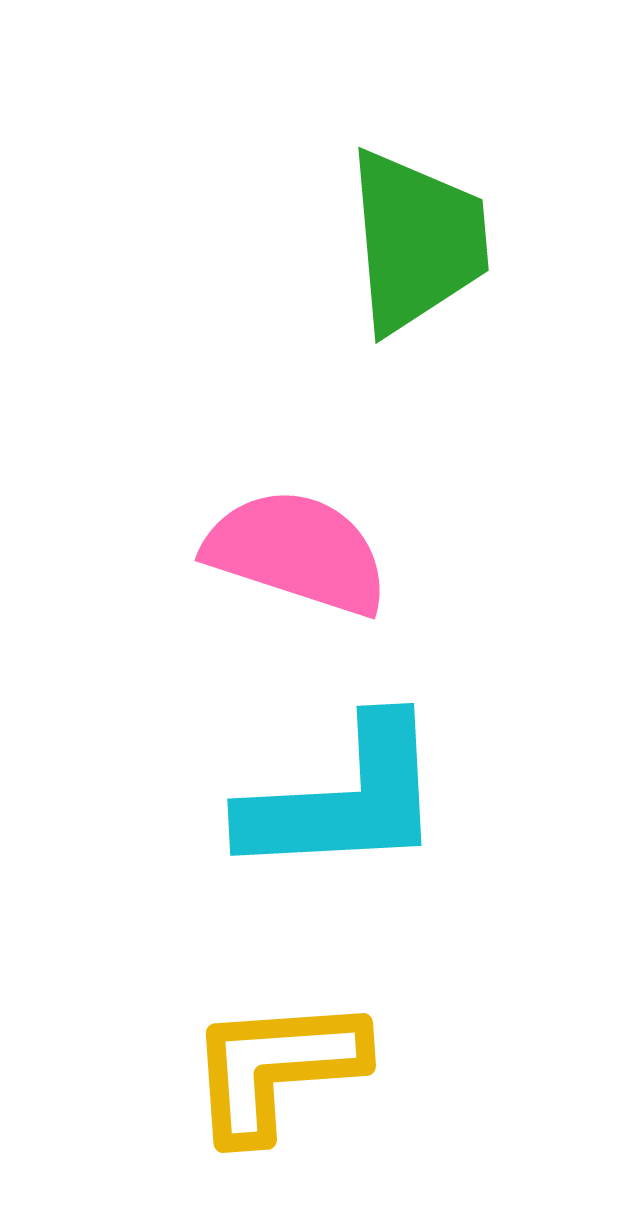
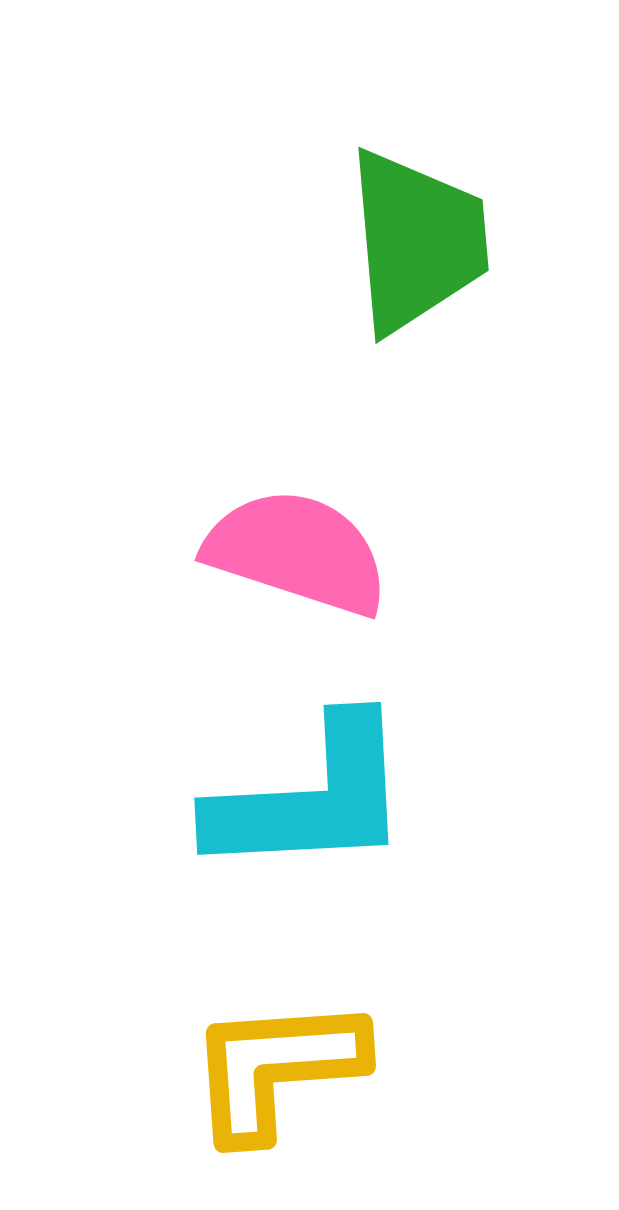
cyan L-shape: moved 33 px left, 1 px up
